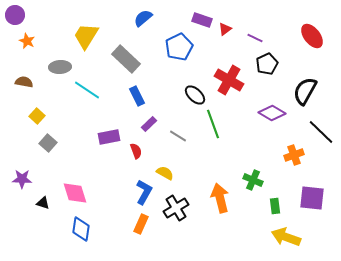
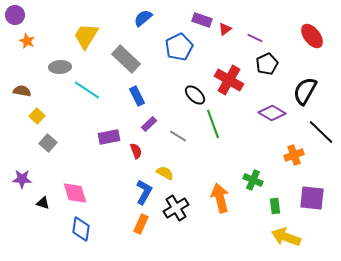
brown semicircle at (24, 82): moved 2 px left, 9 px down
